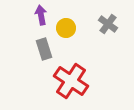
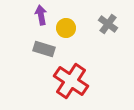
gray rectangle: rotated 55 degrees counterclockwise
